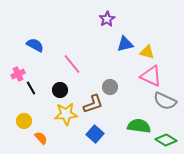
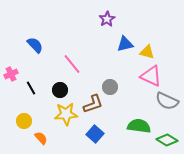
blue semicircle: rotated 18 degrees clockwise
pink cross: moved 7 px left
gray semicircle: moved 2 px right
green diamond: moved 1 px right
